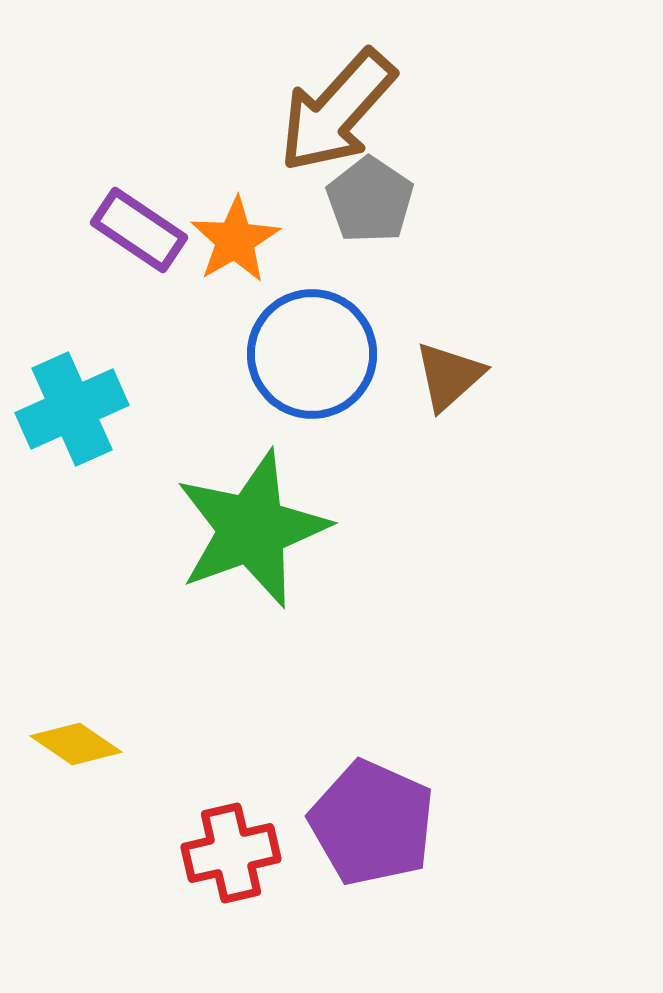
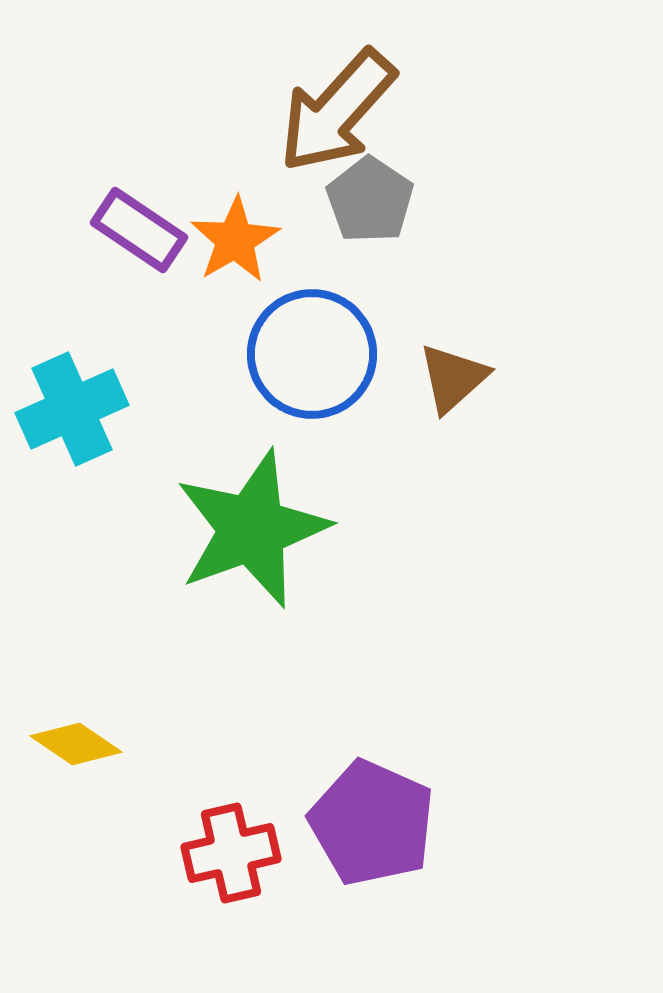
brown triangle: moved 4 px right, 2 px down
